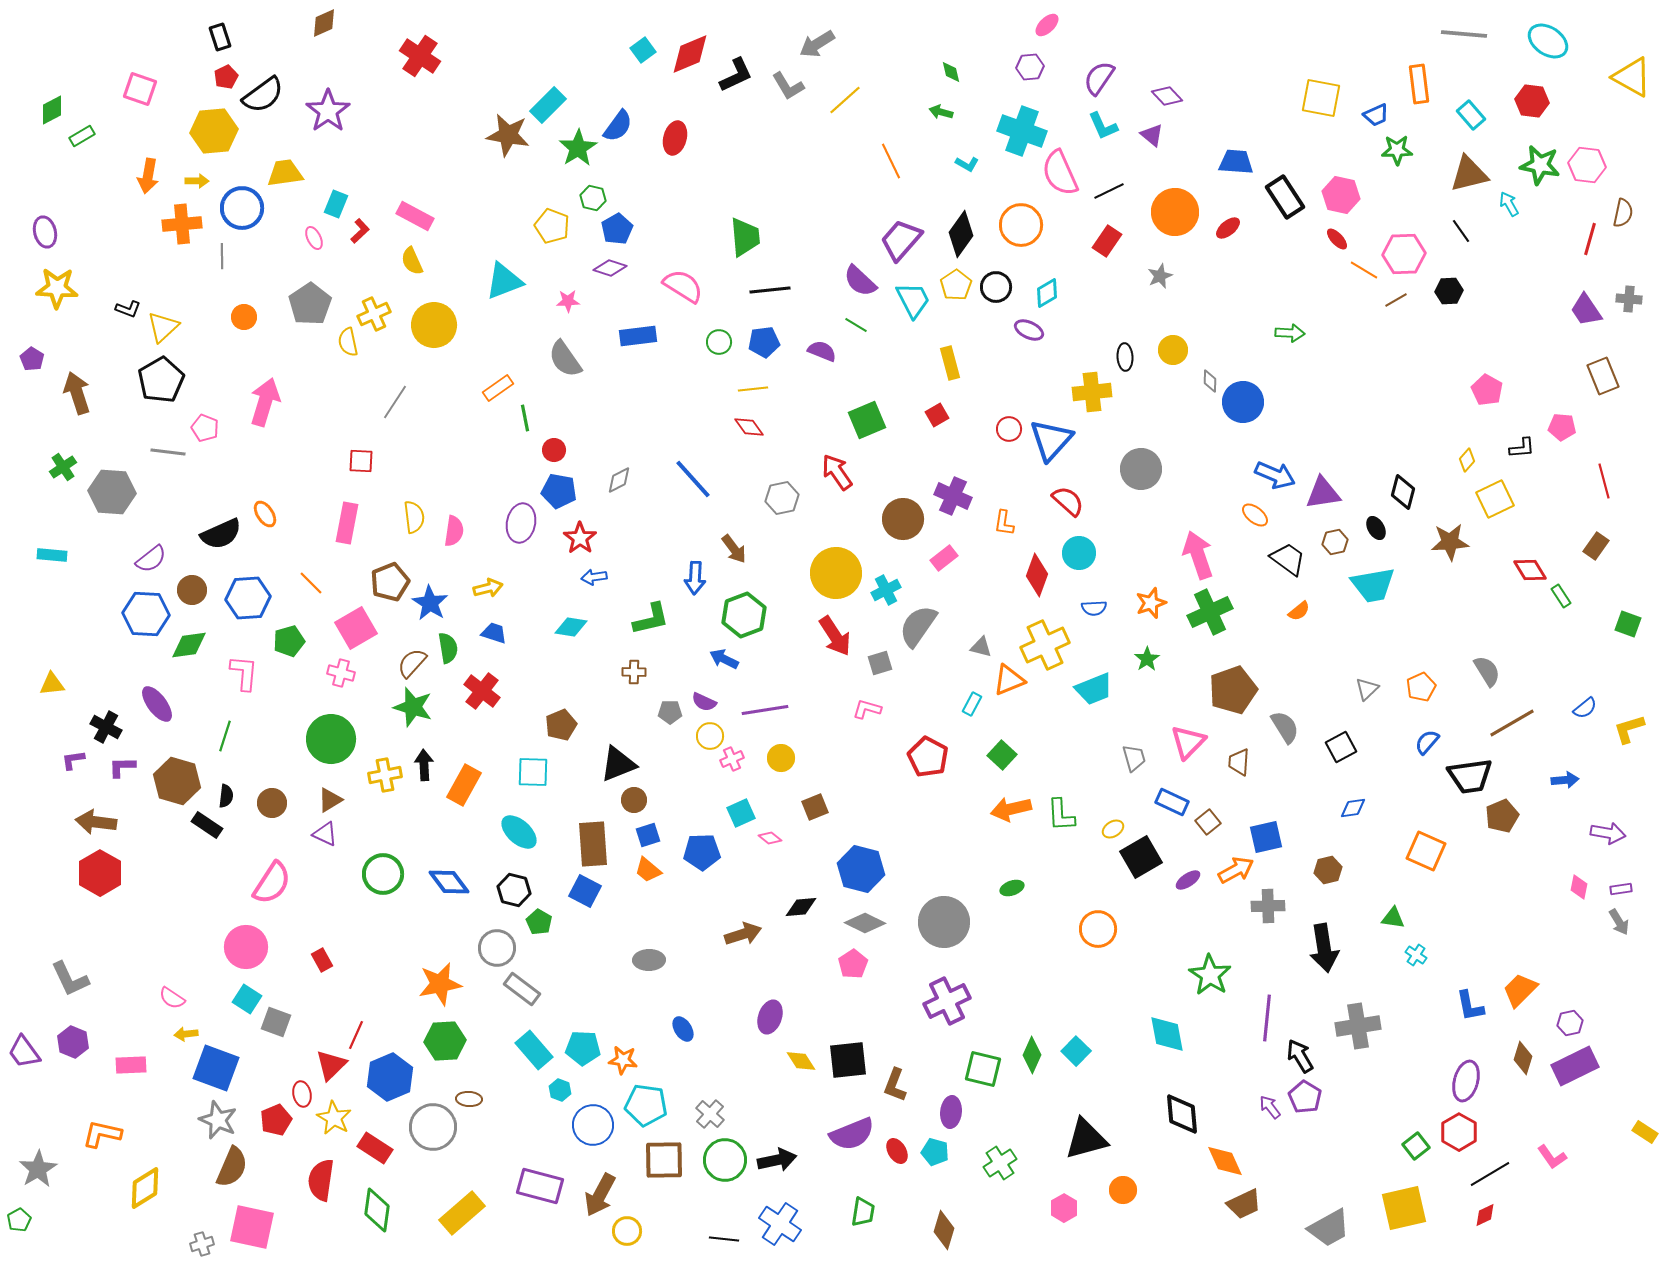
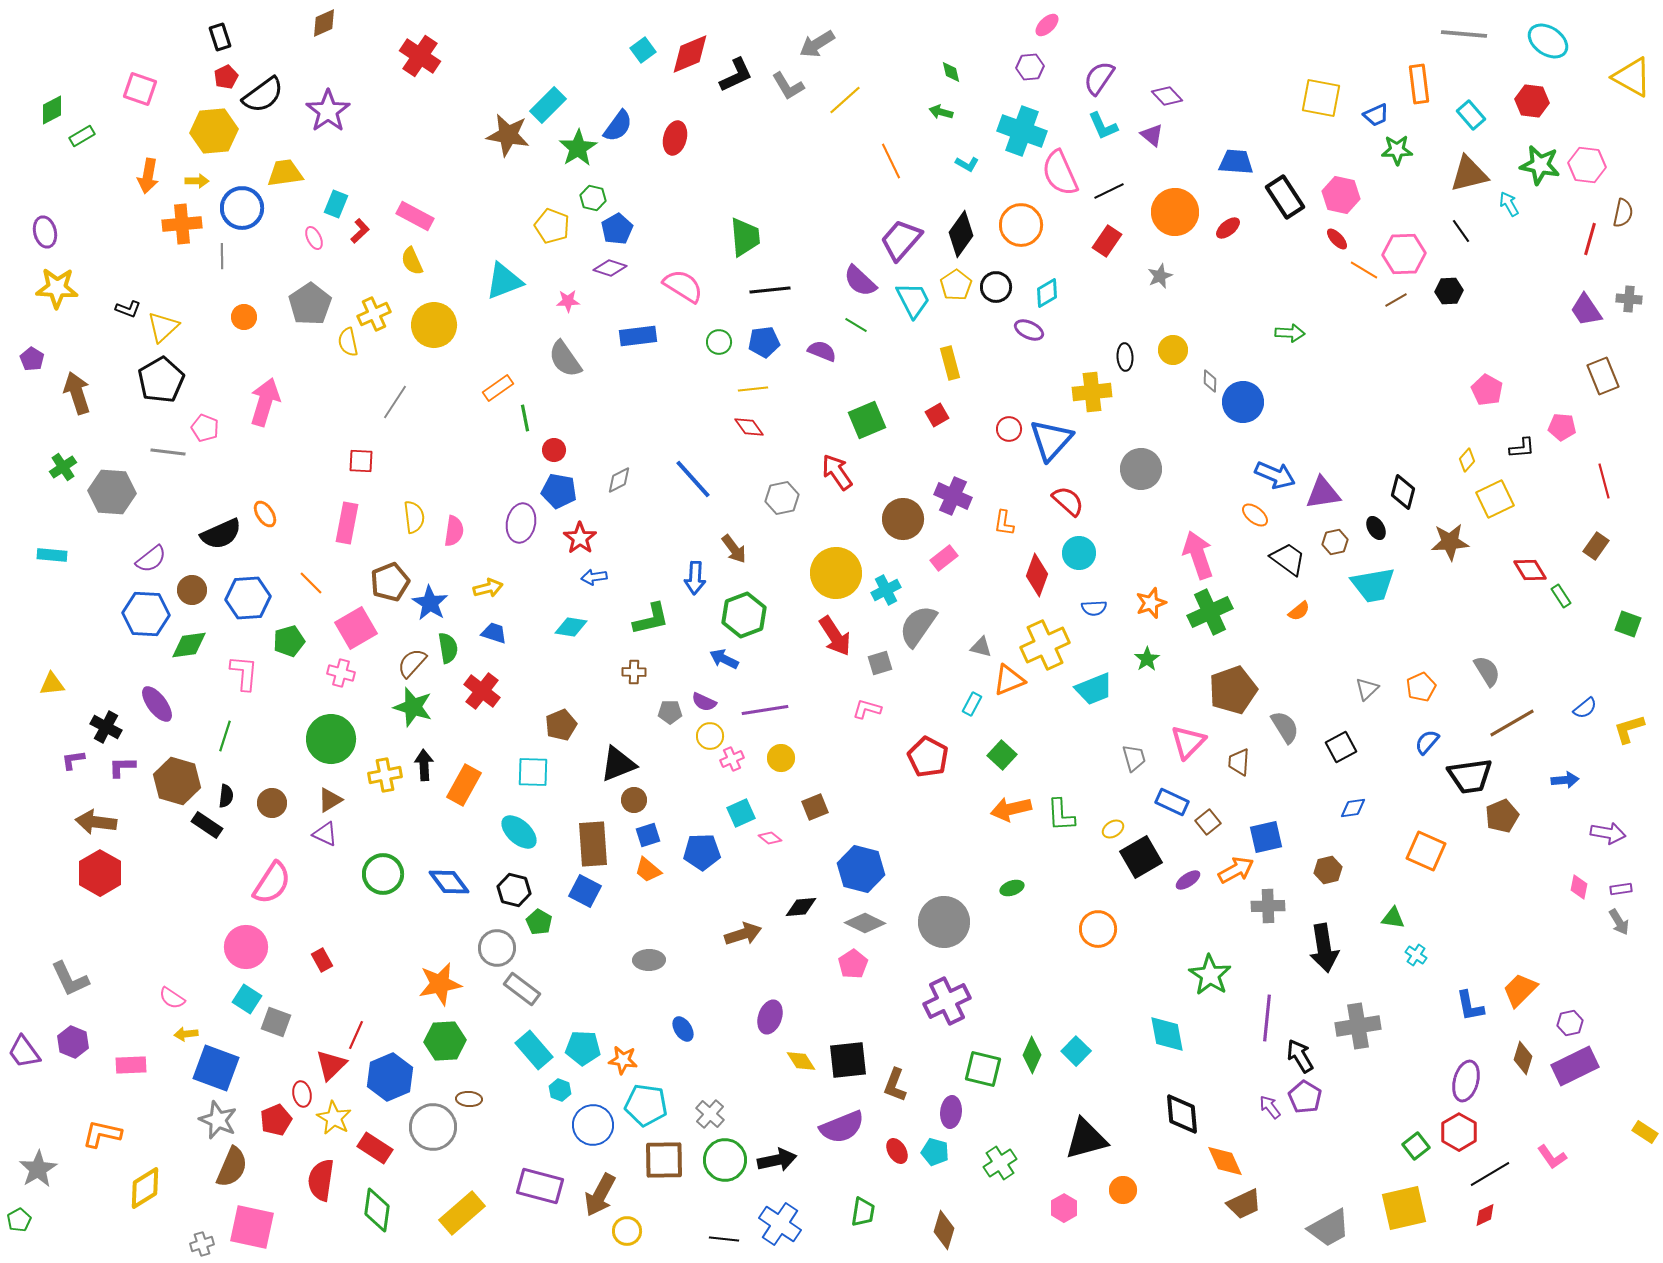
purple semicircle at (852, 1134): moved 10 px left, 7 px up
